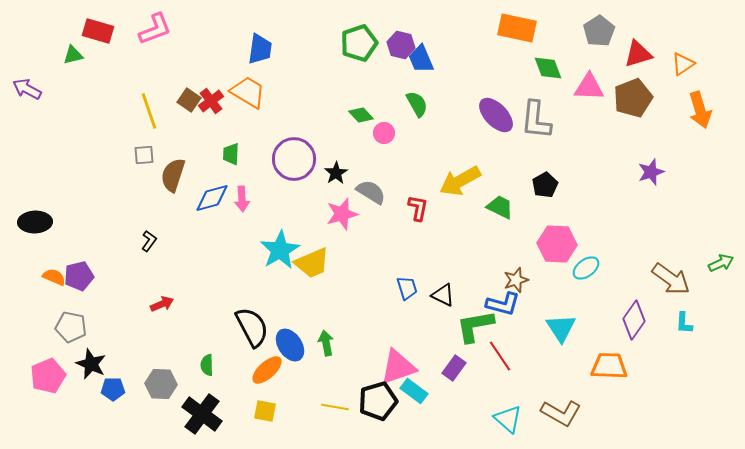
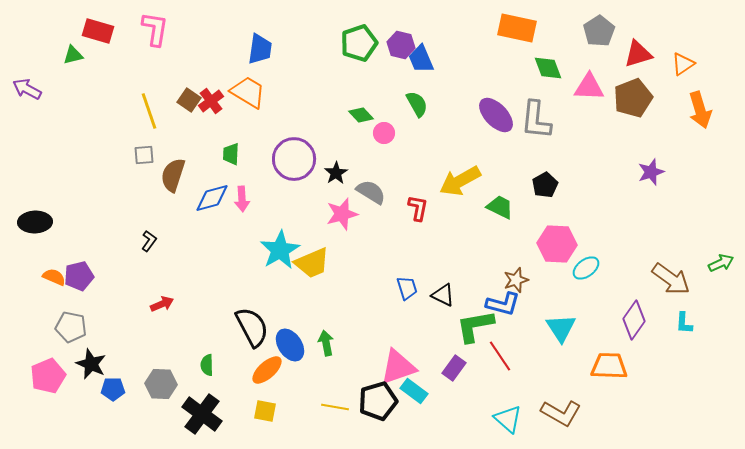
pink L-shape at (155, 29): rotated 60 degrees counterclockwise
